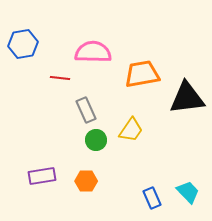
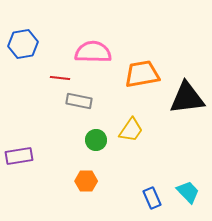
gray rectangle: moved 7 px left, 9 px up; rotated 55 degrees counterclockwise
purple rectangle: moved 23 px left, 20 px up
